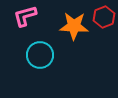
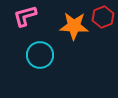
red hexagon: moved 1 px left
